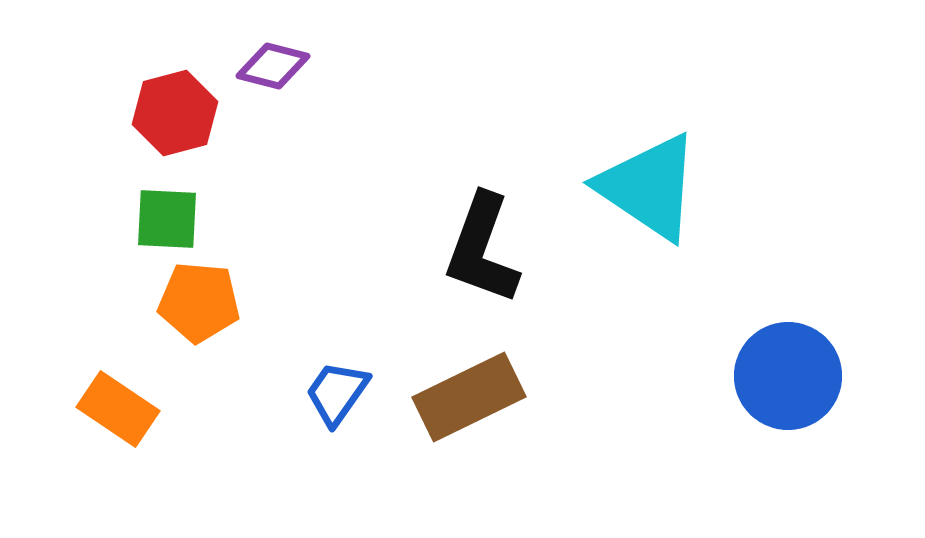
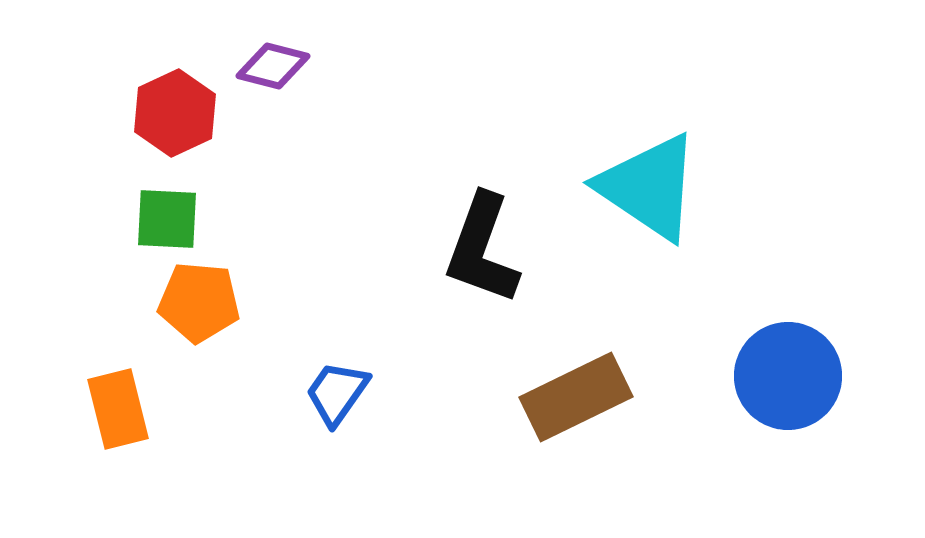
red hexagon: rotated 10 degrees counterclockwise
brown rectangle: moved 107 px right
orange rectangle: rotated 42 degrees clockwise
